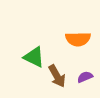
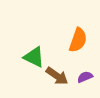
orange semicircle: moved 1 px down; rotated 70 degrees counterclockwise
brown arrow: rotated 25 degrees counterclockwise
